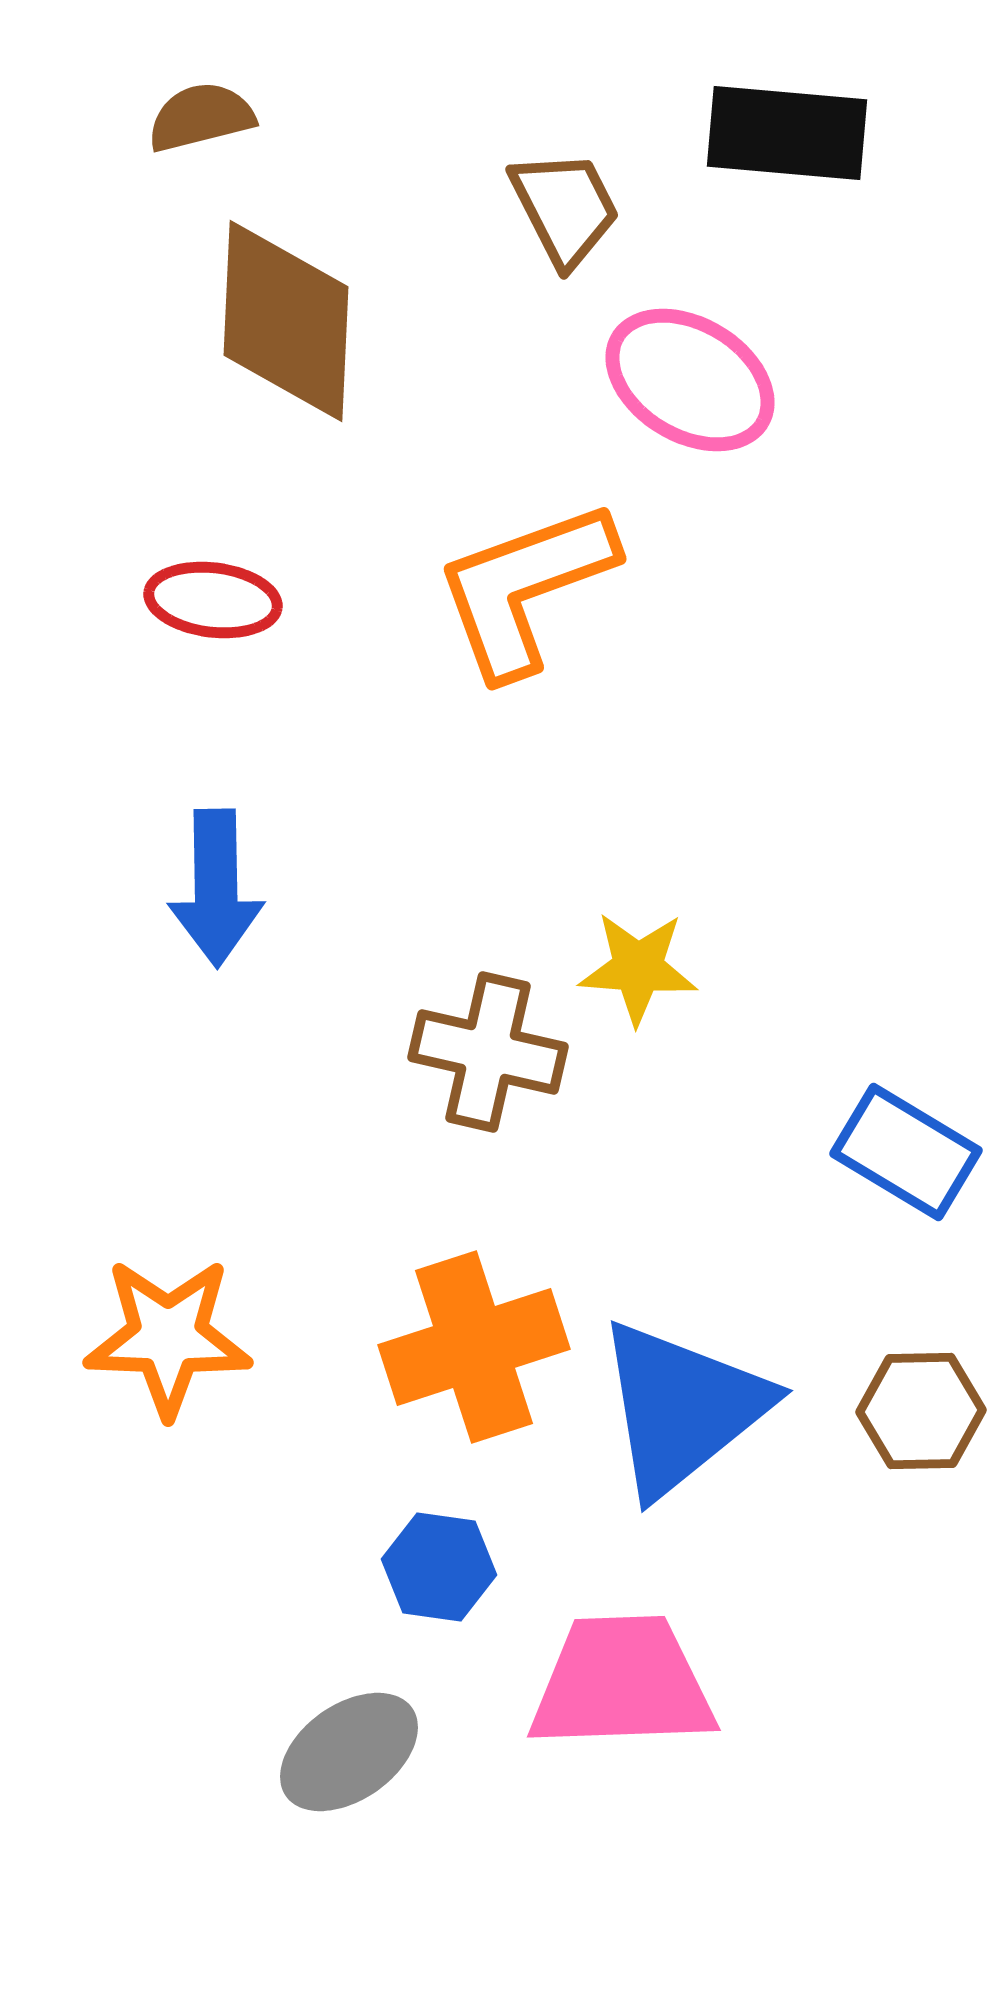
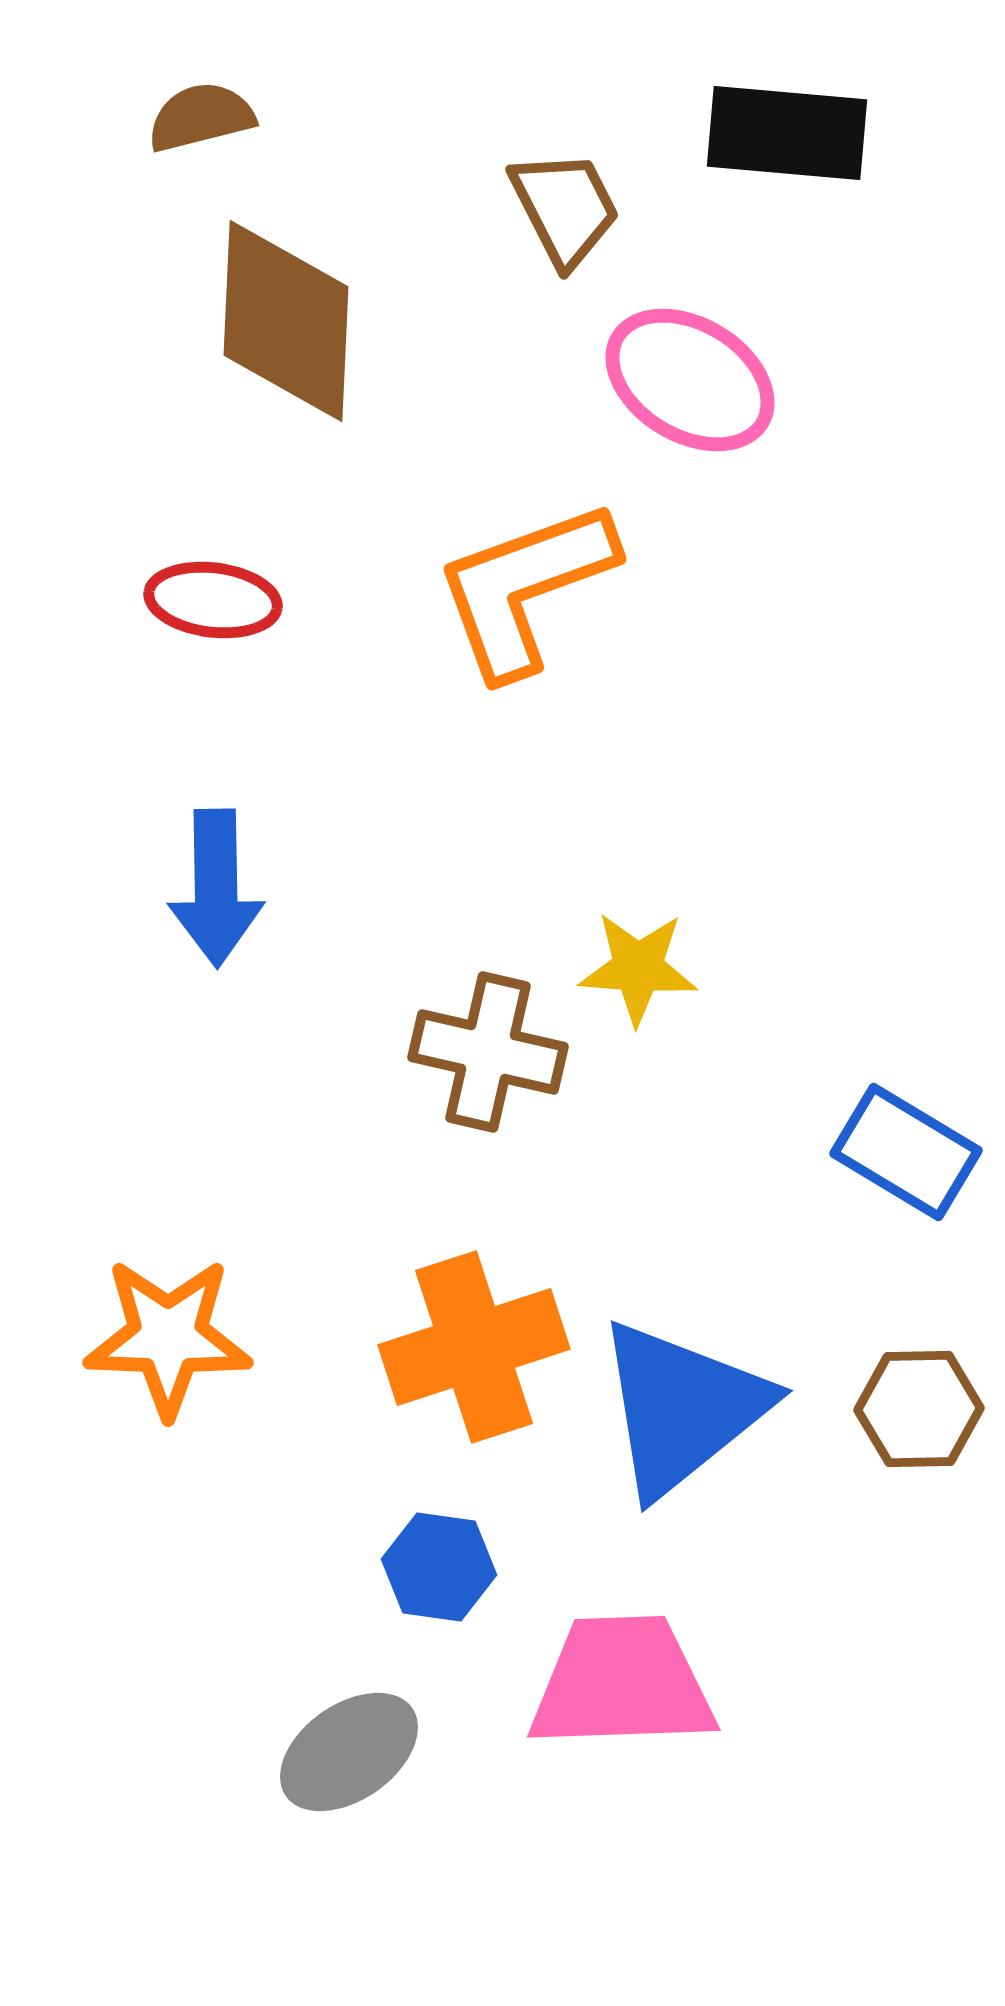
brown hexagon: moved 2 px left, 2 px up
